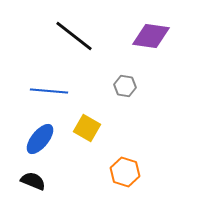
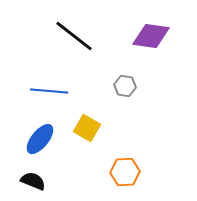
orange hexagon: rotated 20 degrees counterclockwise
